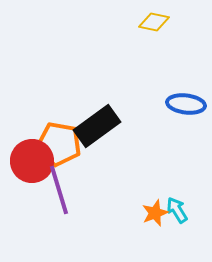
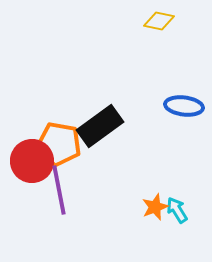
yellow diamond: moved 5 px right, 1 px up
blue ellipse: moved 2 px left, 2 px down
black rectangle: moved 3 px right
purple line: rotated 6 degrees clockwise
orange star: moved 6 px up
